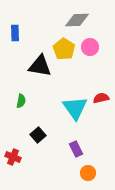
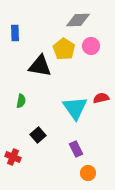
gray diamond: moved 1 px right
pink circle: moved 1 px right, 1 px up
